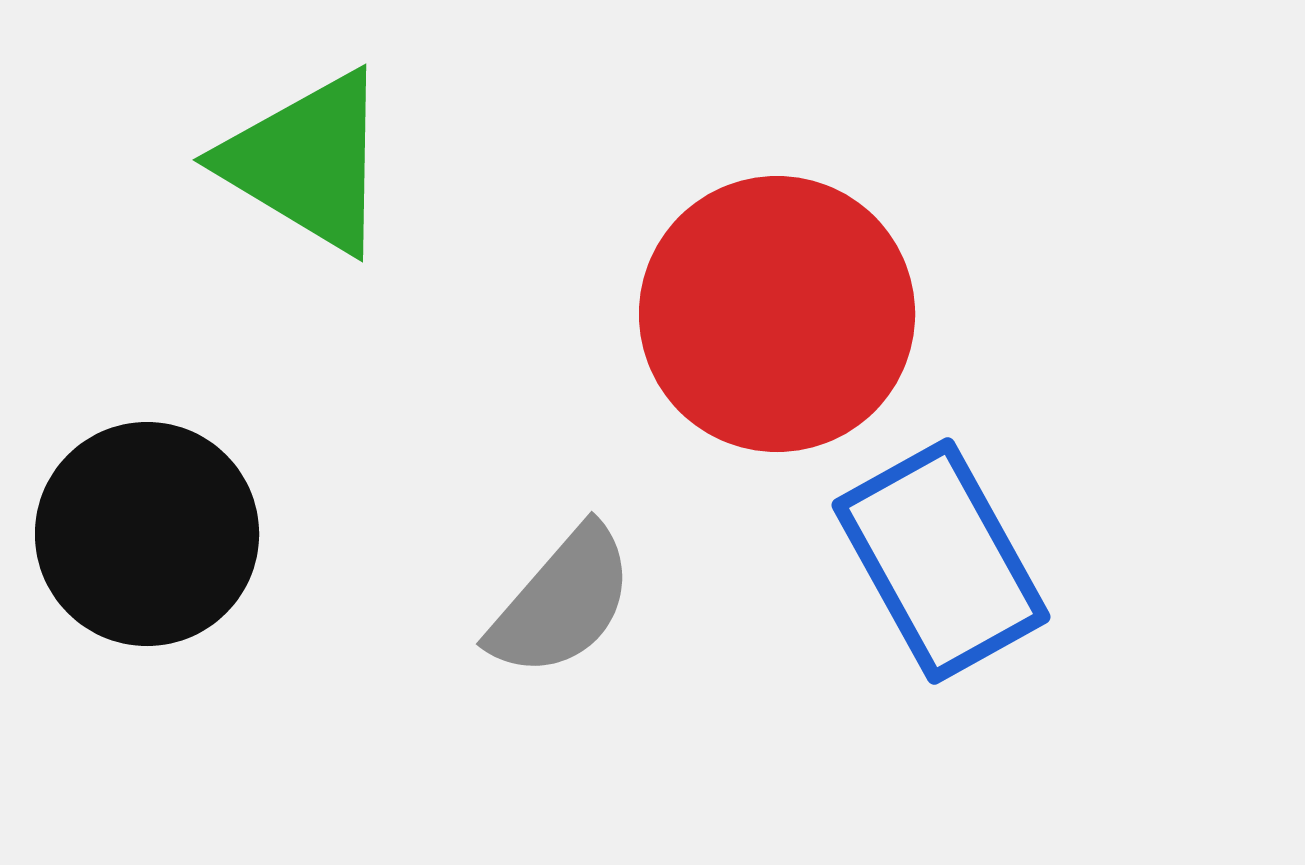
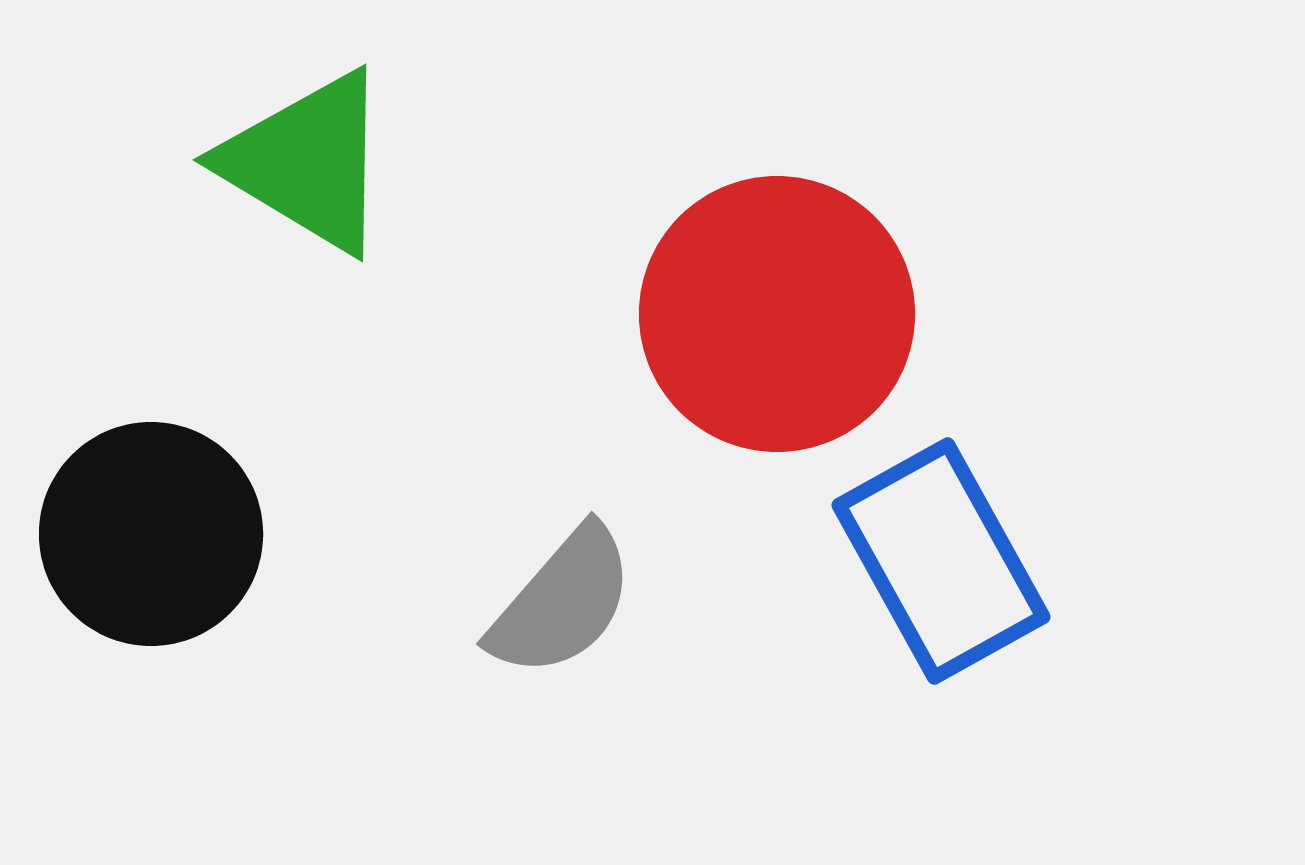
black circle: moved 4 px right
